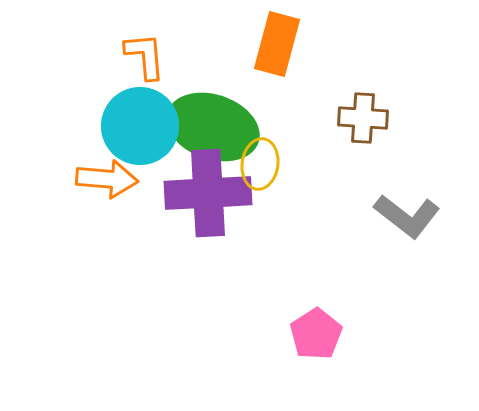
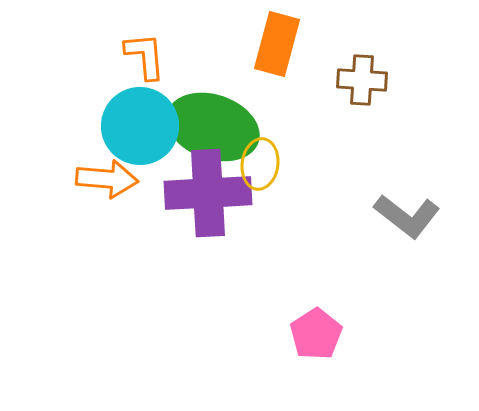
brown cross: moved 1 px left, 38 px up
